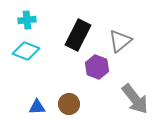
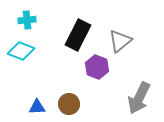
cyan diamond: moved 5 px left
gray arrow: moved 4 px right, 1 px up; rotated 64 degrees clockwise
